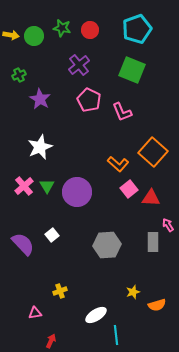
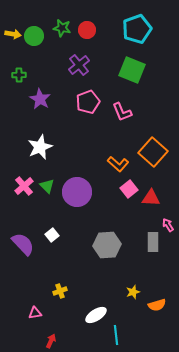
red circle: moved 3 px left
yellow arrow: moved 2 px right, 1 px up
green cross: rotated 24 degrees clockwise
pink pentagon: moved 1 px left, 2 px down; rotated 25 degrees clockwise
green triangle: rotated 14 degrees counterclockwise
